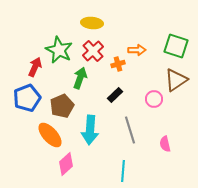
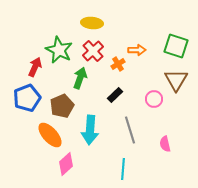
orange cross: rotated 16 degrees counterclockwise
brown triangle: rotated 25 degrees counterclockwise
cyan line: moved 2 px up
